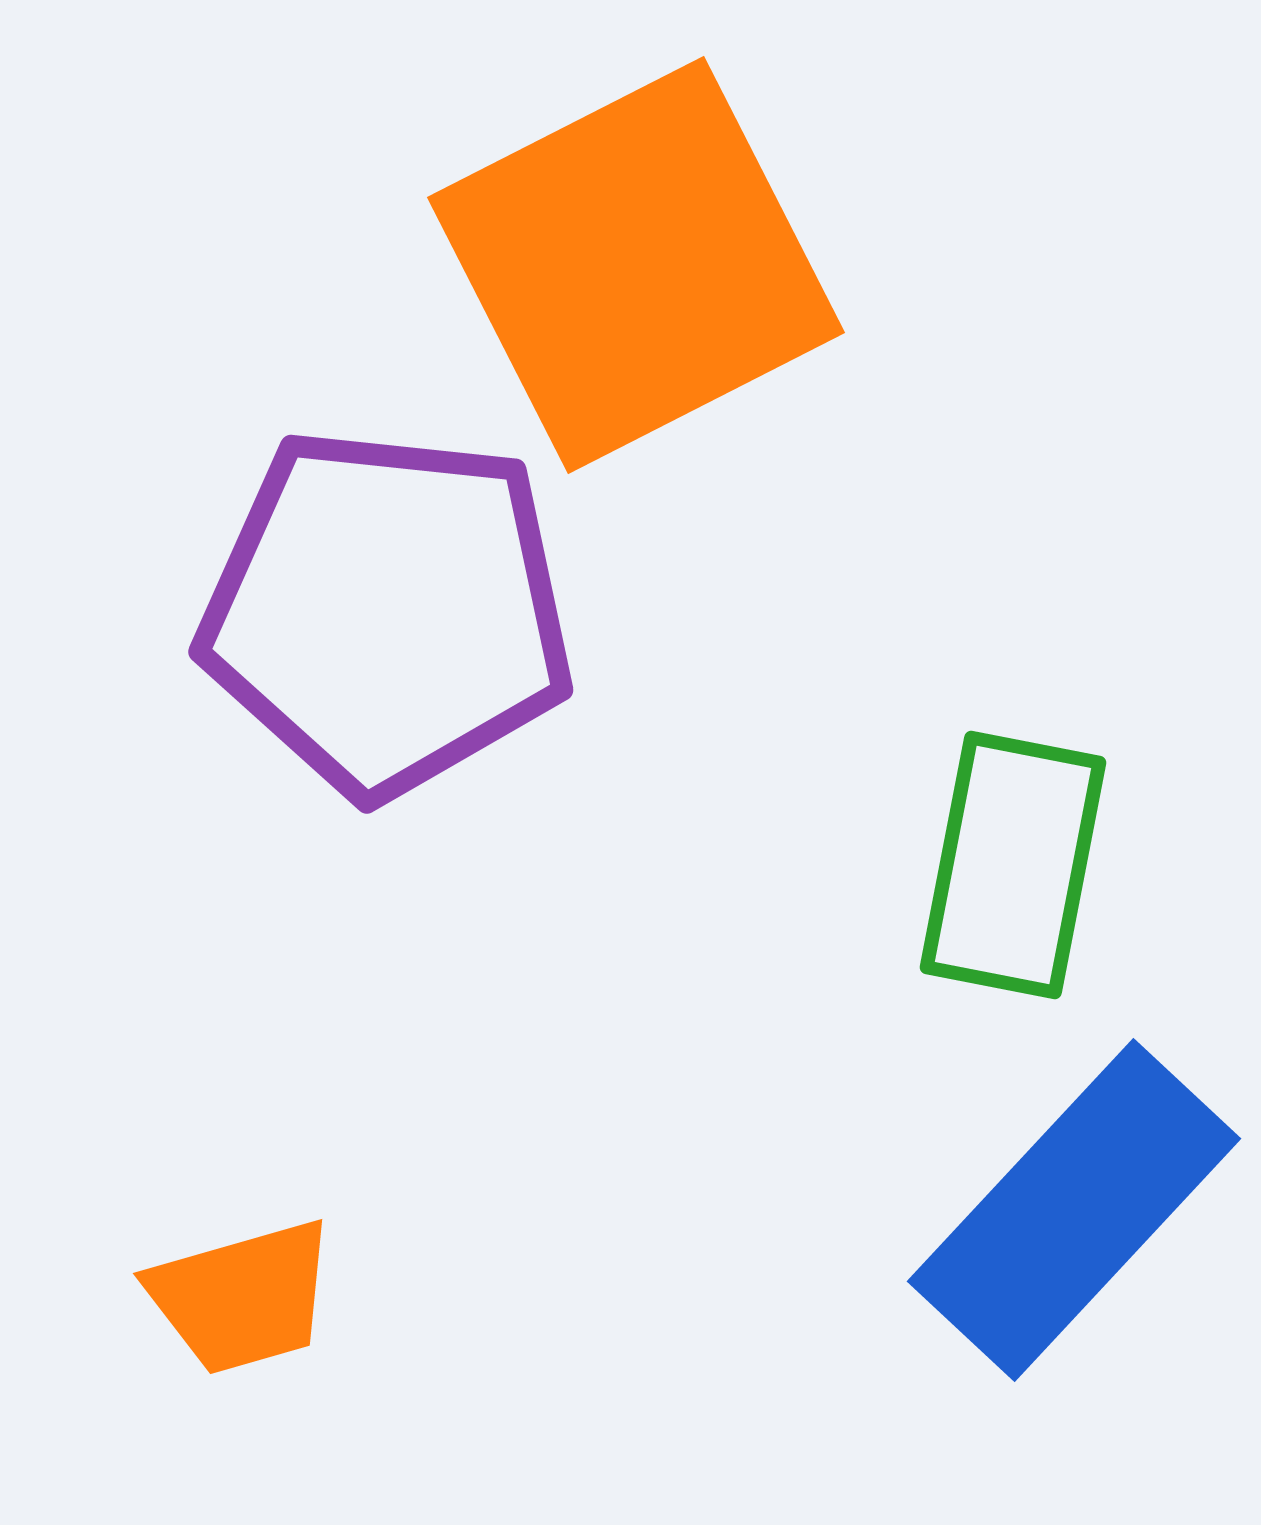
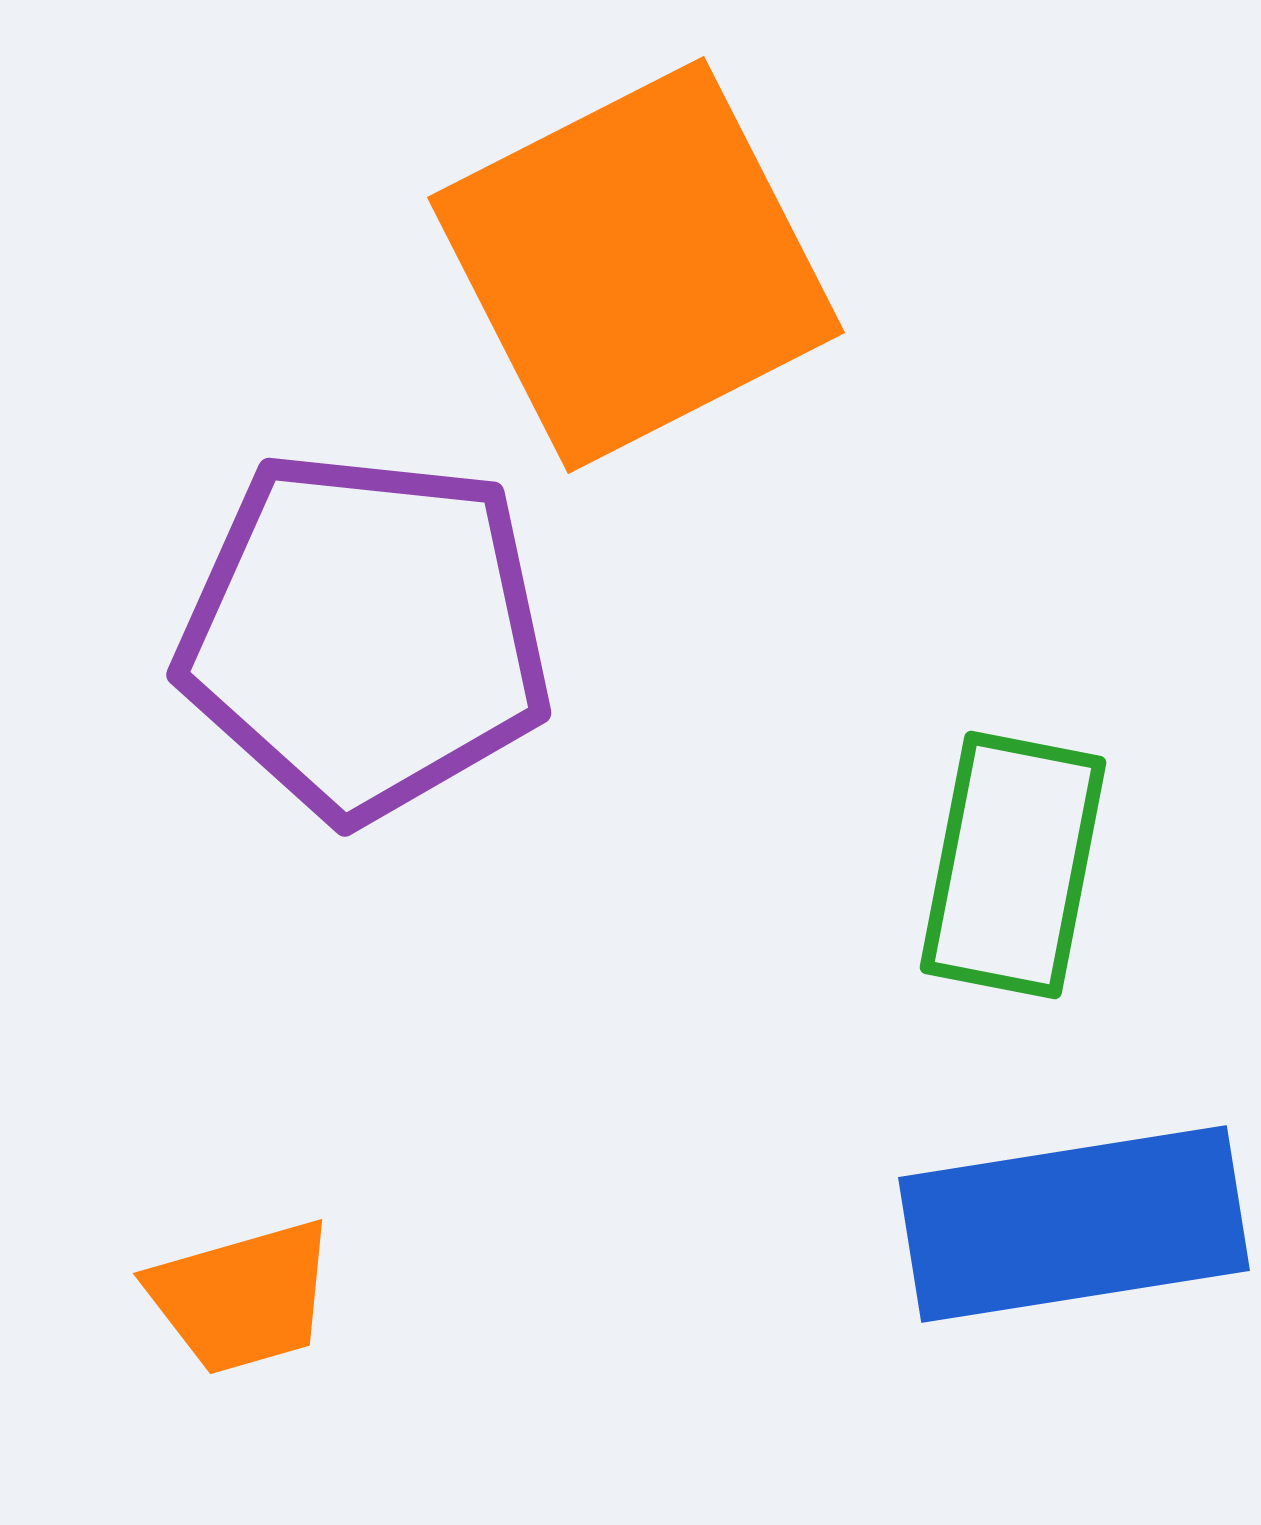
purple pentagon: moved 22 px left, 23 px down
blue rectangle: moved 14 px down; rotated 38 degrees clockwise
